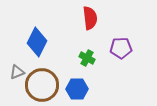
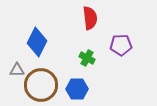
purple pentagon: moved 3 px up
gray triangle: moved 2 px up; rotated 21 degrees clockwise
brown circle: moved 1 px left
